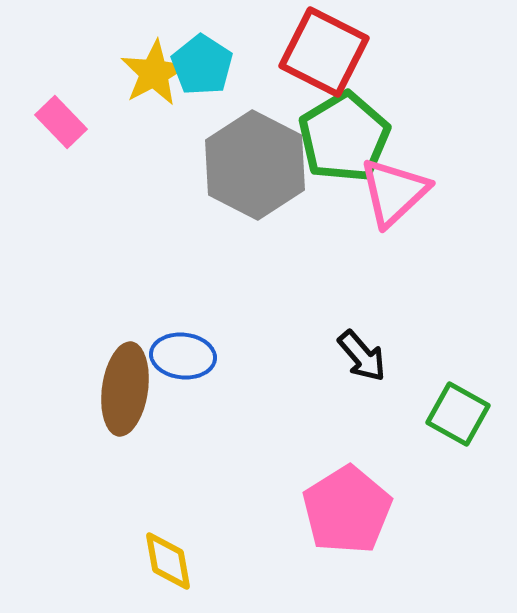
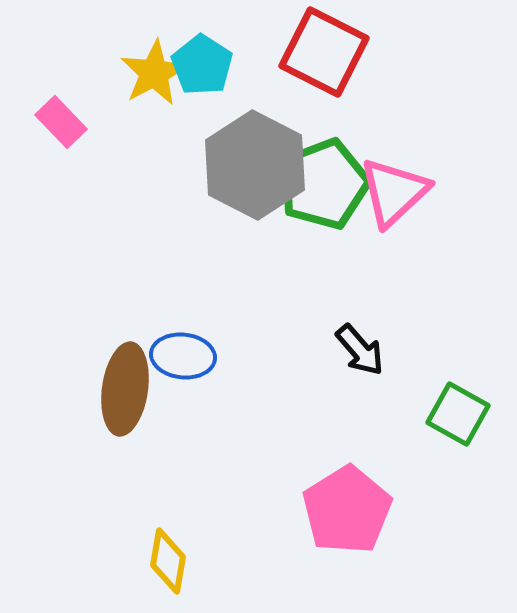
green pentagon: moved 20 px left, 47 px down; rotated 10 degrees clockwise
black arrow: moved 2 px left, 6 px up
yellow diamond: rotated 20 degrees clockwise
